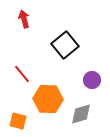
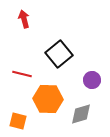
black square: moved 6 px left, 9 px down
red line: rotated 36 degrees counterclockwise
